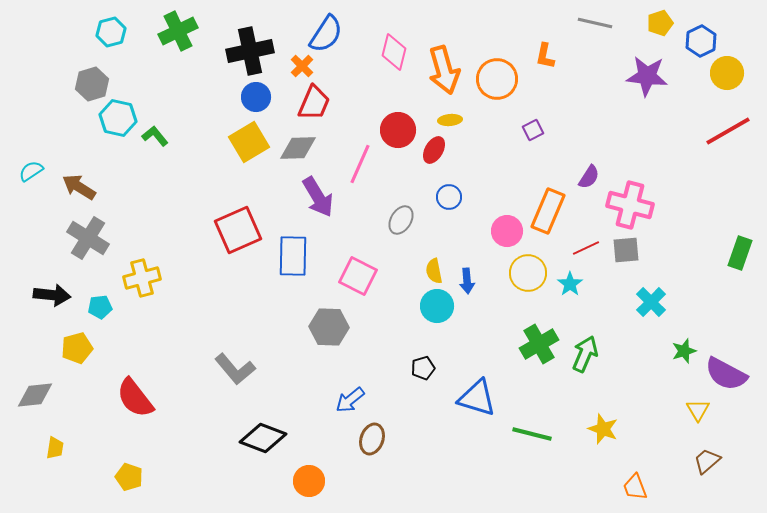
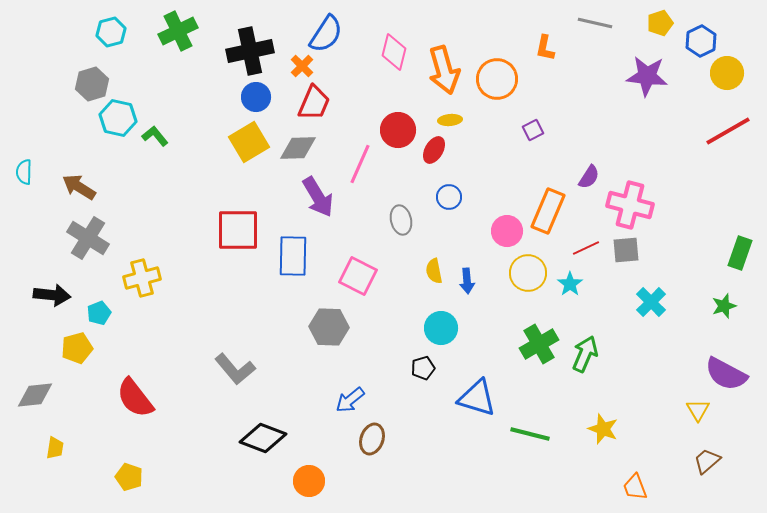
orange L-shape at (545, 56): moved 8 px up
cyan semicircle at (31, 171): moved 7 px left, 1 px down; rotated 55 degrees counterclockwise
gray ellipse at (401, 220): rotated 44 degrees counterclockwise
red square at (238, 230): rotated 24 degrees clockwise
cyan circle at (437, 306): moved 4 px right, 22 px down
cyan pentagon at (100, 307): moved 1 px left, 6 px down; rotated 15 degrees counterclockwise
green star at (684, 351): moved 40 px right, 45 px up
green line at (532, 434): moved 2 px left
